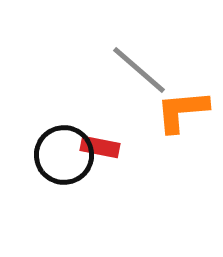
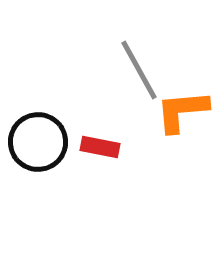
gray line: rotated 20 degrees clockwise
black circle: moved 26 px left, 13 px up
